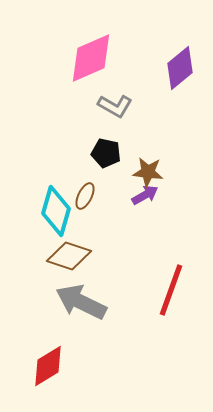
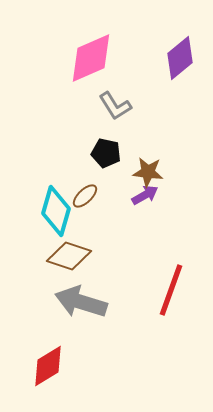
purple diamond: moved 10 px up
gray L-shape: rotated 28 degrees clockwise
brown ellipse: rotated 20 degrees clockwise
gray arrow: rotated 9 degrees counterclockwise
